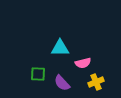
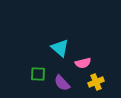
cyan triangle: rotated 42 degrees clockwise
